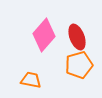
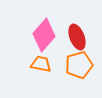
orange trapezoid: moved 10 px right, 16 px up
